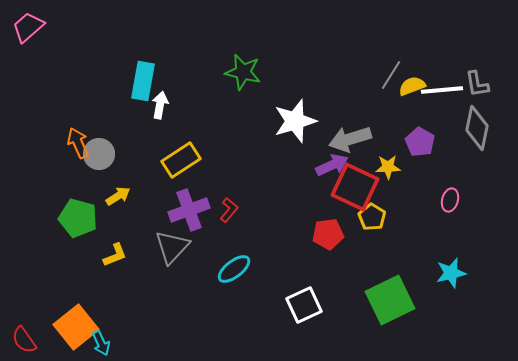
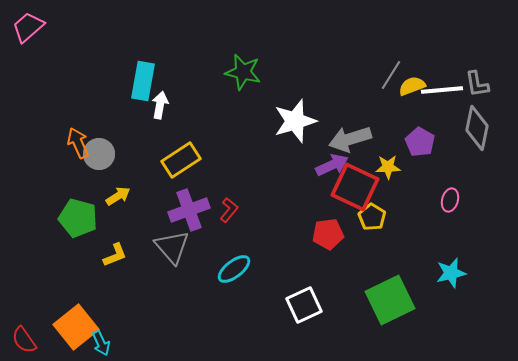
gray triangle: rotated 24 degrees counterclockwise
